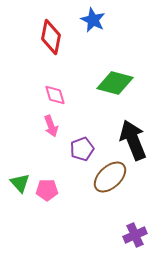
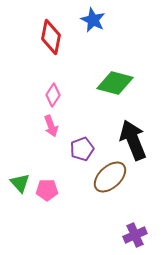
pink diamond: moved 2 px left; rotated 50 degrees clockwise
